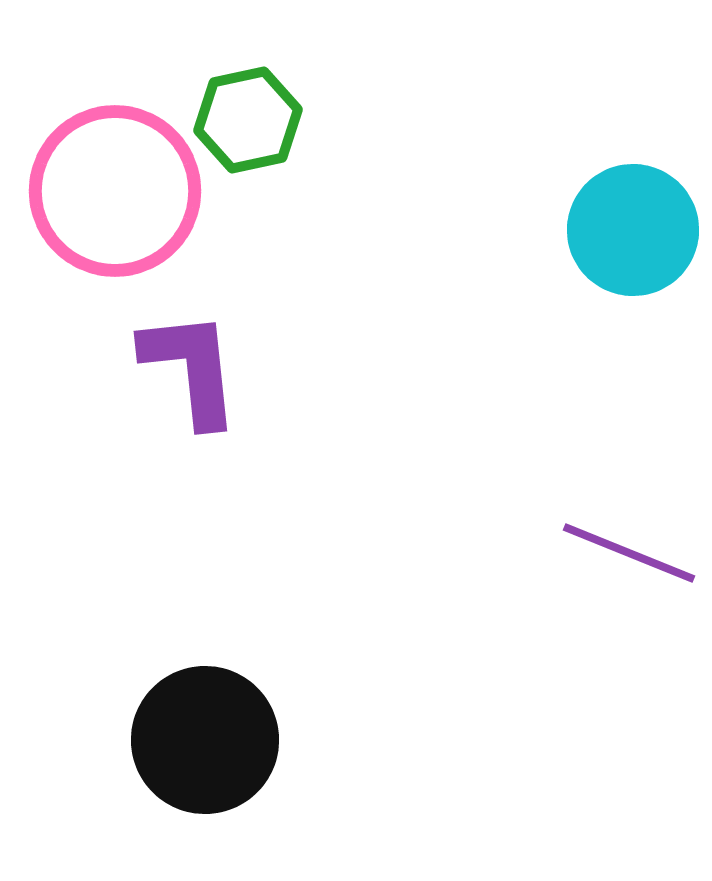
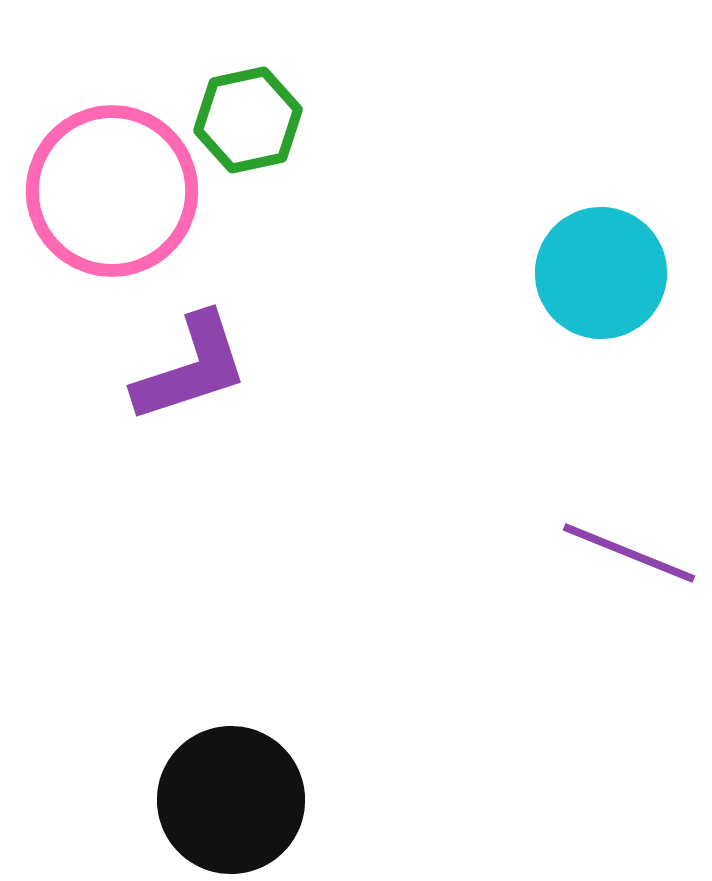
pink circle: moved 3 px left
cyan circle: moved 32 px left, 43 px down
purple L-shape: rotated 78 degrees clockwise
black circle: moved 26 px right, 60 px down
